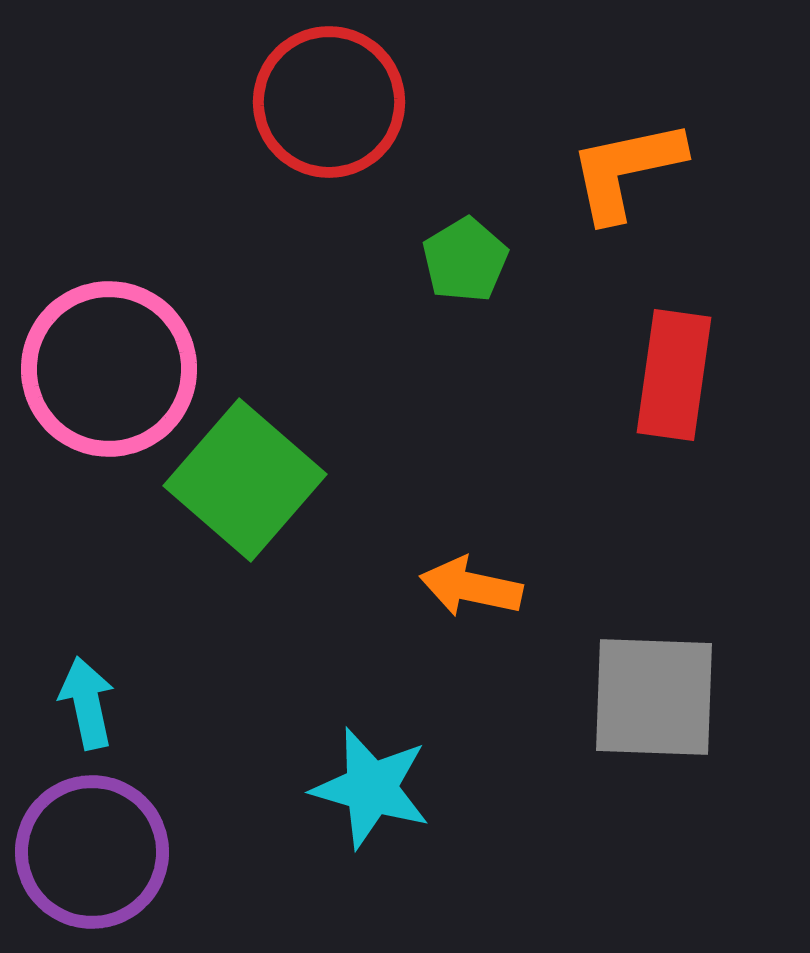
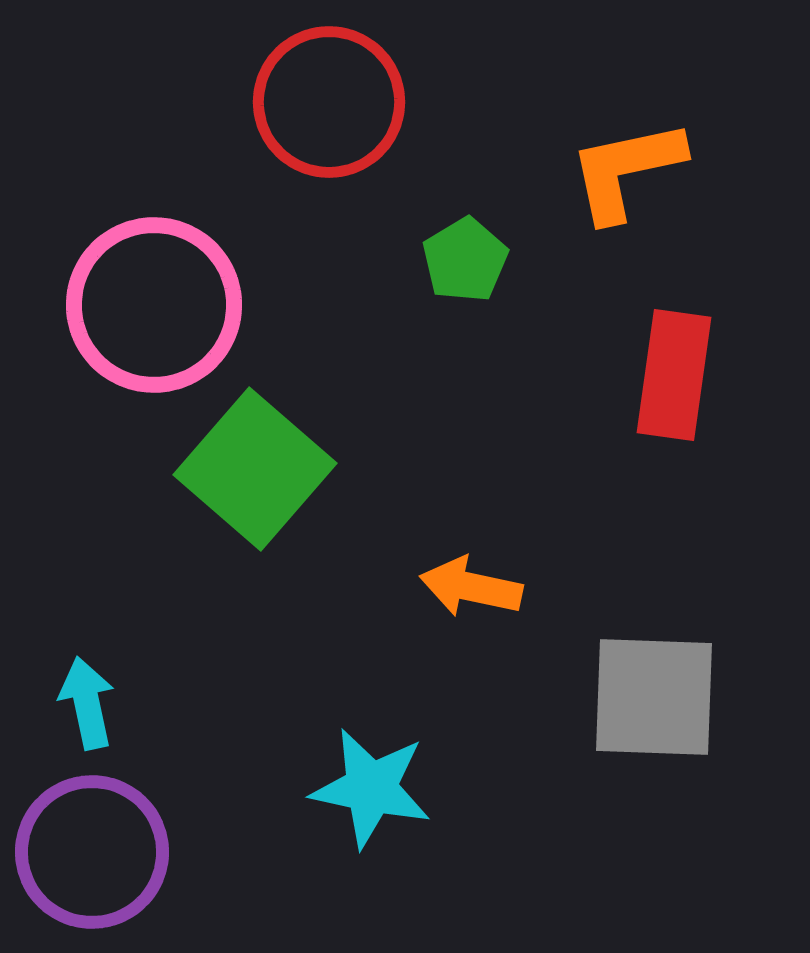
pink circle: moved 45 px right, 64 px up
green square: moved 10 px right, 11 px up
cyan star: rotated 4 degrees counterclockwise
